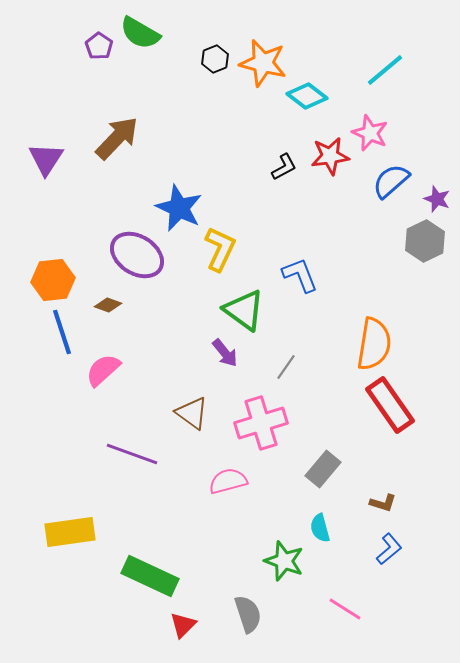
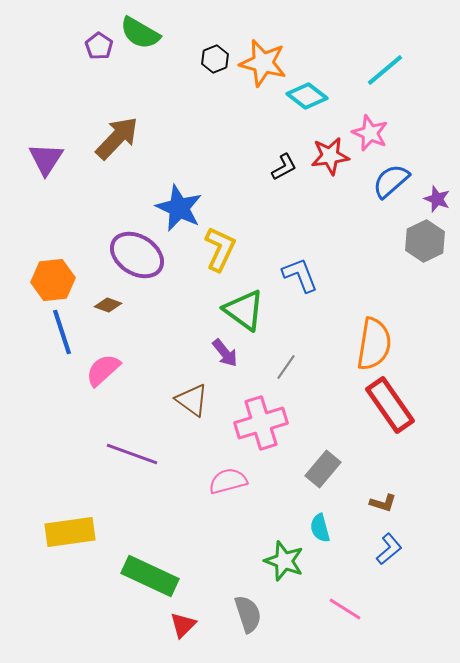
brown triangle at (192, 413): moved 13 px up
